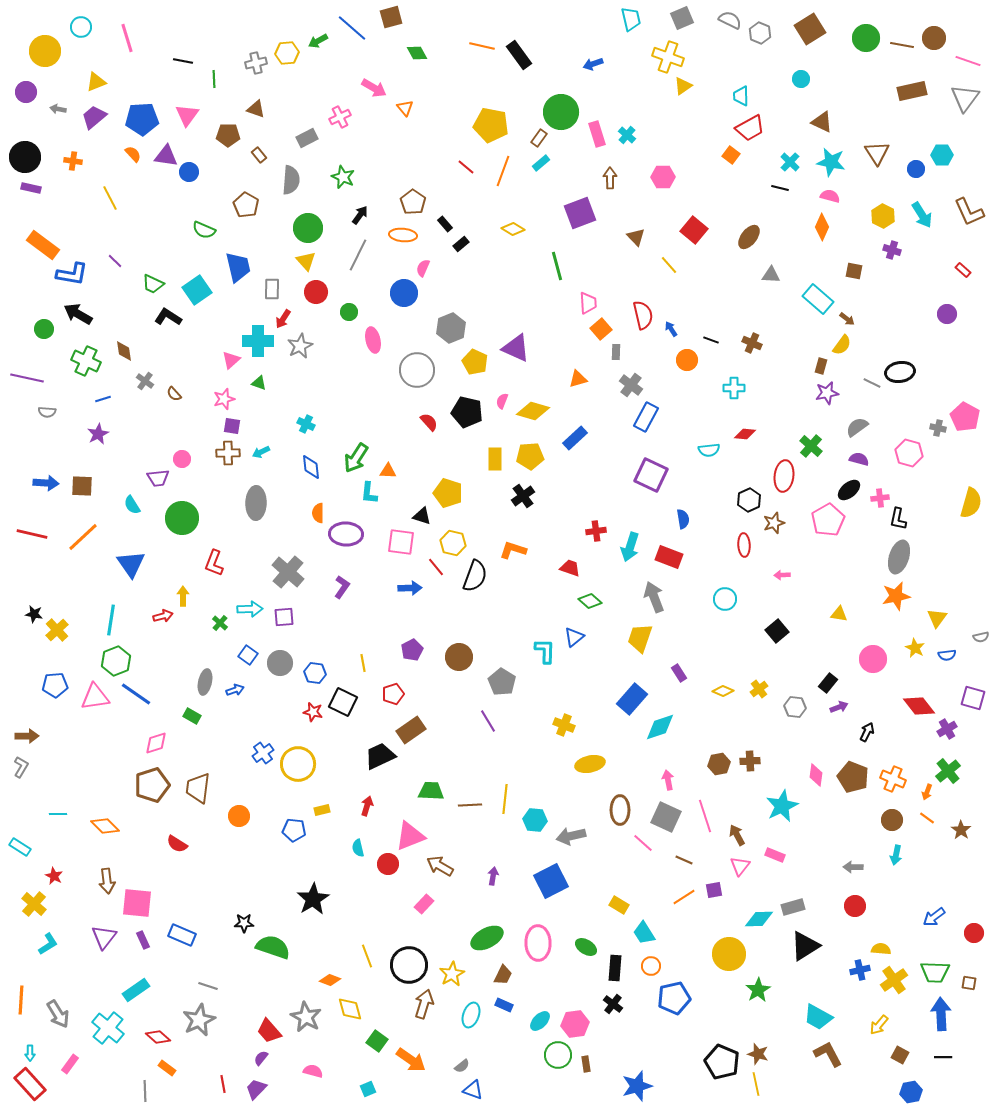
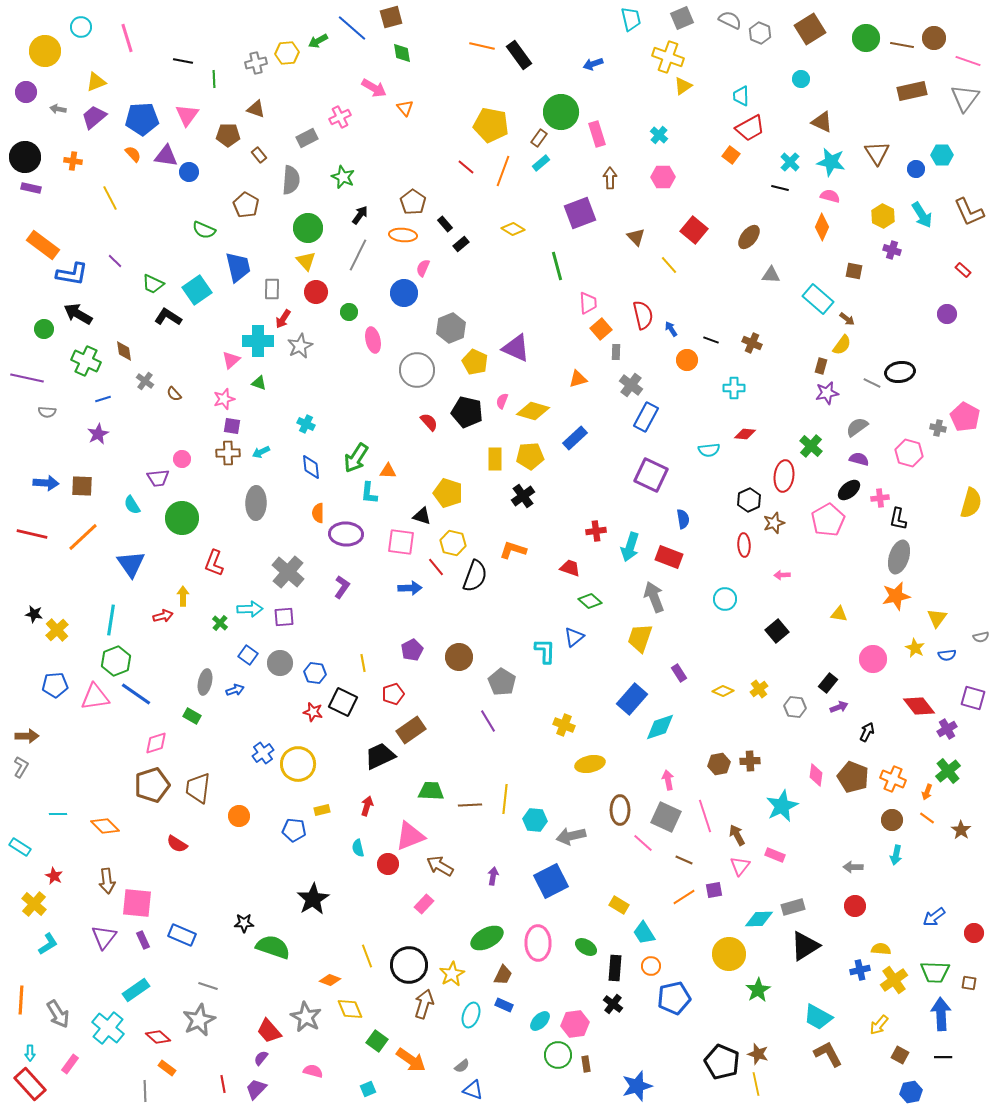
green diamond at (417, 53): moved 15 px left; rotated 20 degrees clockwise
cyan cross at (627, 135): moved 32 px right
yellow diamond at (350, 1009): rotated 8 degrees counterclockwise
